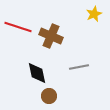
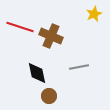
red line: moved 2 px right
